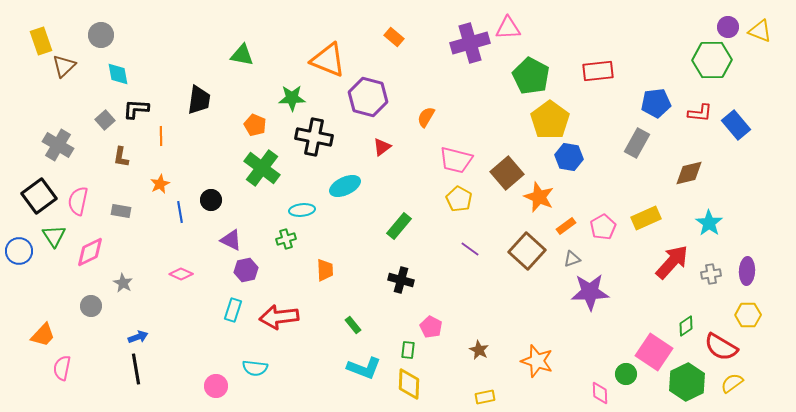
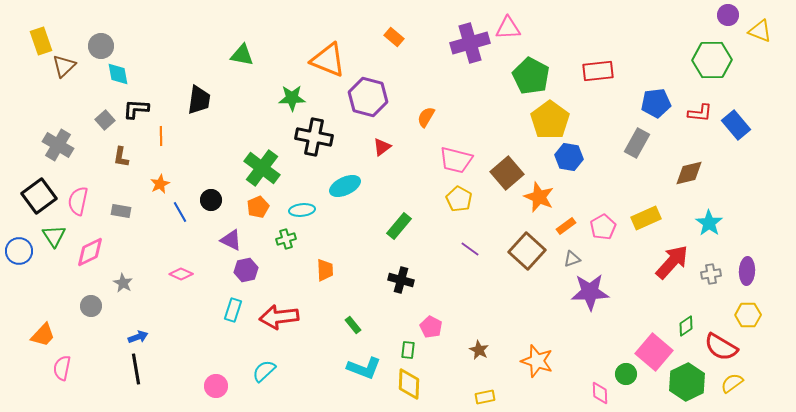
purple circle at (728, 27): moved 12 px up
gray circle at (101, 35): moved 11 px down
orange pentagon at (255, 125): moved 3 px right, 82 px down; rotated 25 degrees clockwise
blue line at (180, 212): rotated 20 degrees counterclockwise
pink square at (654, 352): rotated 6 degrees clockwise
cyan semicircle at (255, 368): moved 9 px right, 3 px down; rotated 130 degrees clockwise
